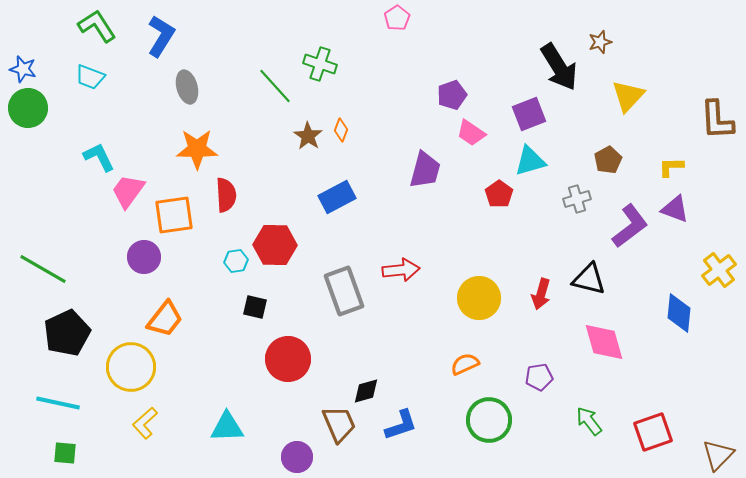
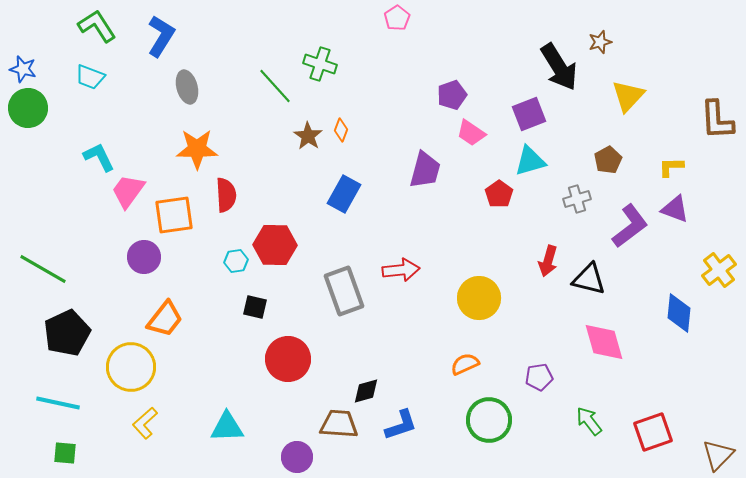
blue rectangle at (337, 197): moved 7 px right, 3 px up; rotated 33 degrees counterclockwise
red arrow at (541, 294): moved 7 px right, 33 px up
brown trapezoid at (339, 424): rotated 63 degrees counterclockwise
